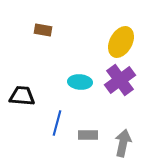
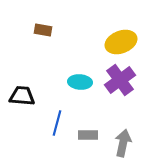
yellow ellipse: rotated 40 degrees clockwise
